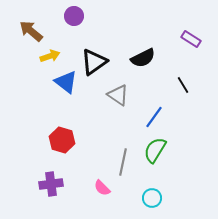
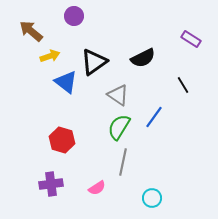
green semicircle: moved 36 px left, 23 px up
pink semicircle: moved 5 px left; rotated 78 degrees counterclockwise
